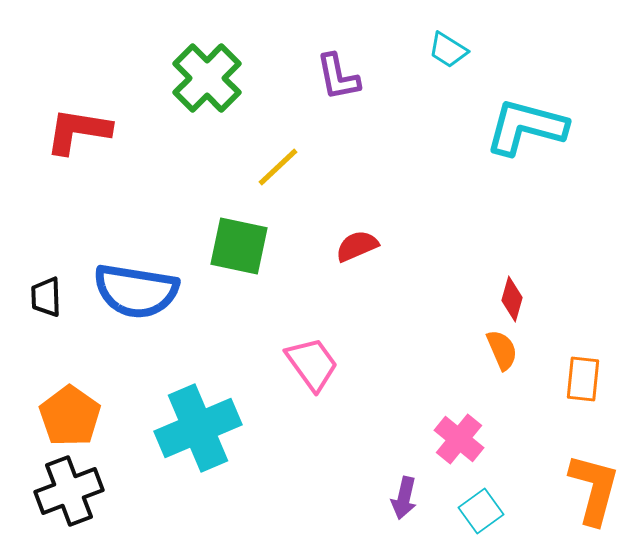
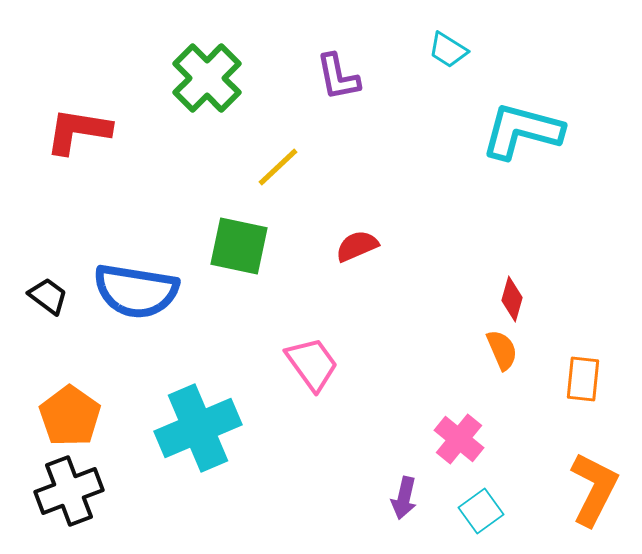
cyan L-shape: moved 4 px left, 4 px down
black trapezoid: moved 2 px right, 1 px up; rotated 129 degrees clockwise
orange L-shape: rotated 12 degrees clockwise
